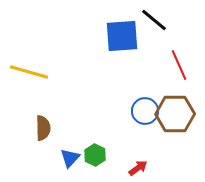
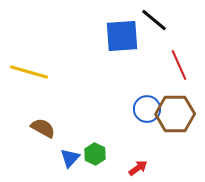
blue circle: moved 2 px right, 2 px up
brown semicircle: rotated 60 degrees counterclockwise
green hexagon: moved 1 px up
